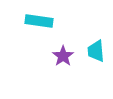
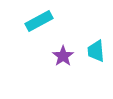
cyan rectangle: rotated 36 degrees counterclockwise
